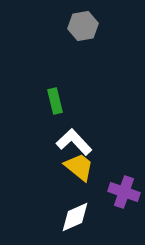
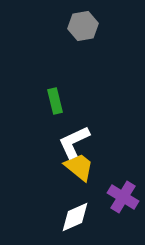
white L-shape: rotated 72 degrees counterclockwise
purple cross: moved 1 px left, 5 px down; rotated 12 degrees clockwise
